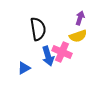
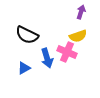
purple arrow: moved 1 px right, 6 px up
black semicircle: moved 11 px left, 6 px down; rotated 125 degrees clockwise
pink cross: moved 5 px right
blue arrow: moved 1 px left, 2 px down
